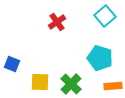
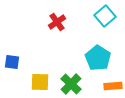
cyan pentagon: moved 2 px left; rotated 15 degrees clockwise
blue square: moved 2 px up; rotated 14 degrees counterclockwise
